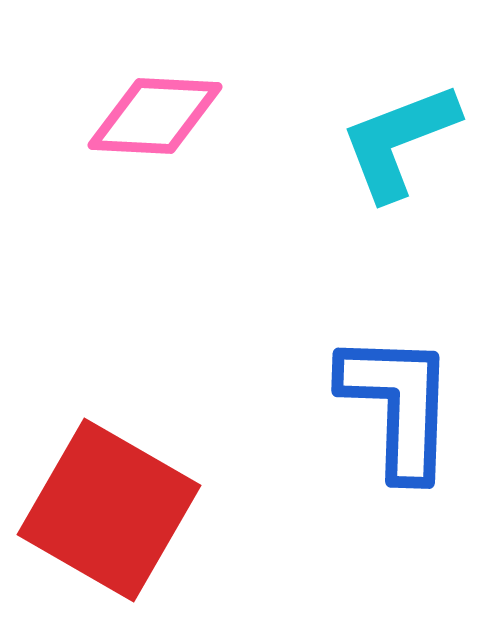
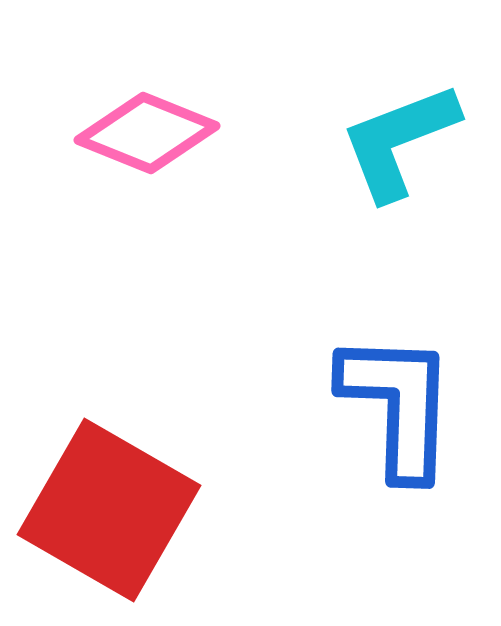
pink diamond: moved 8 px left, 17 px down; rotated 19 degrees clockwise
